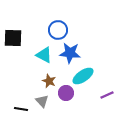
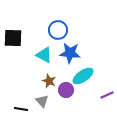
purple circle: moved 3 px up
